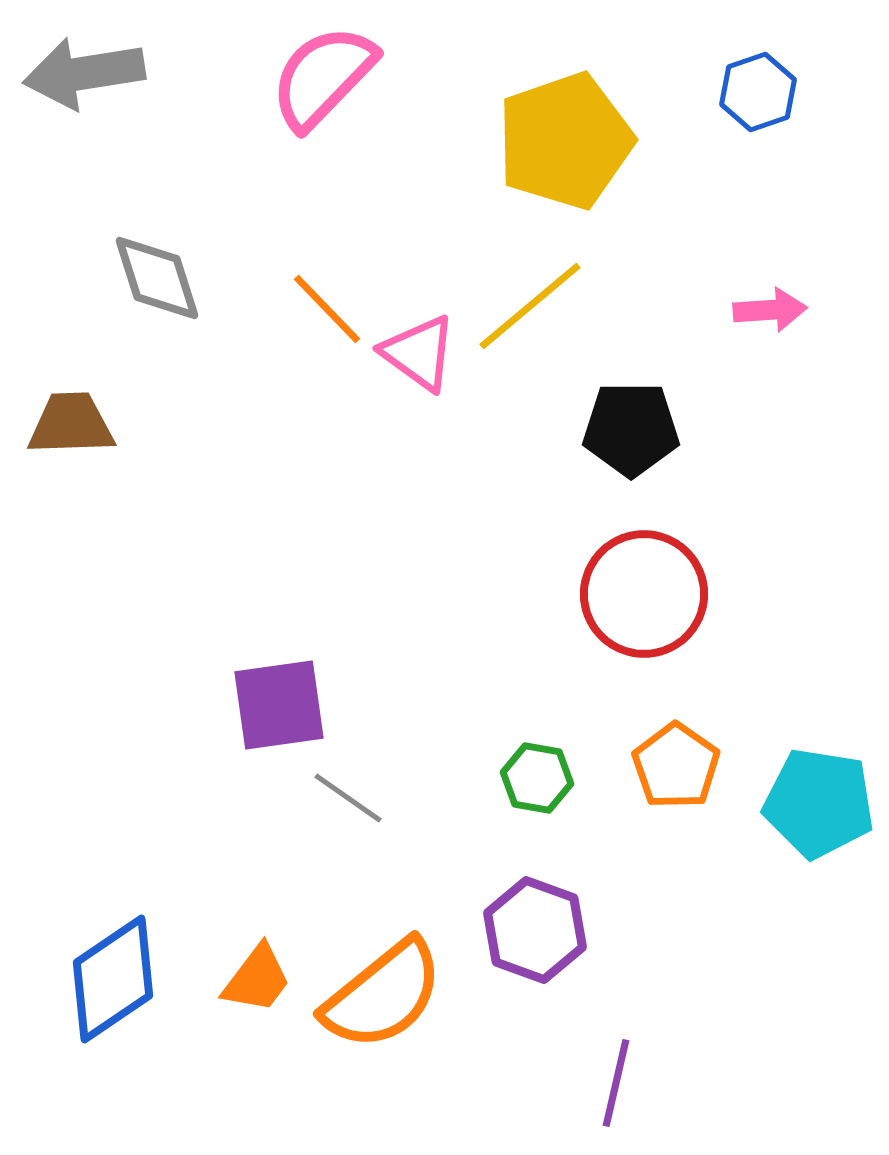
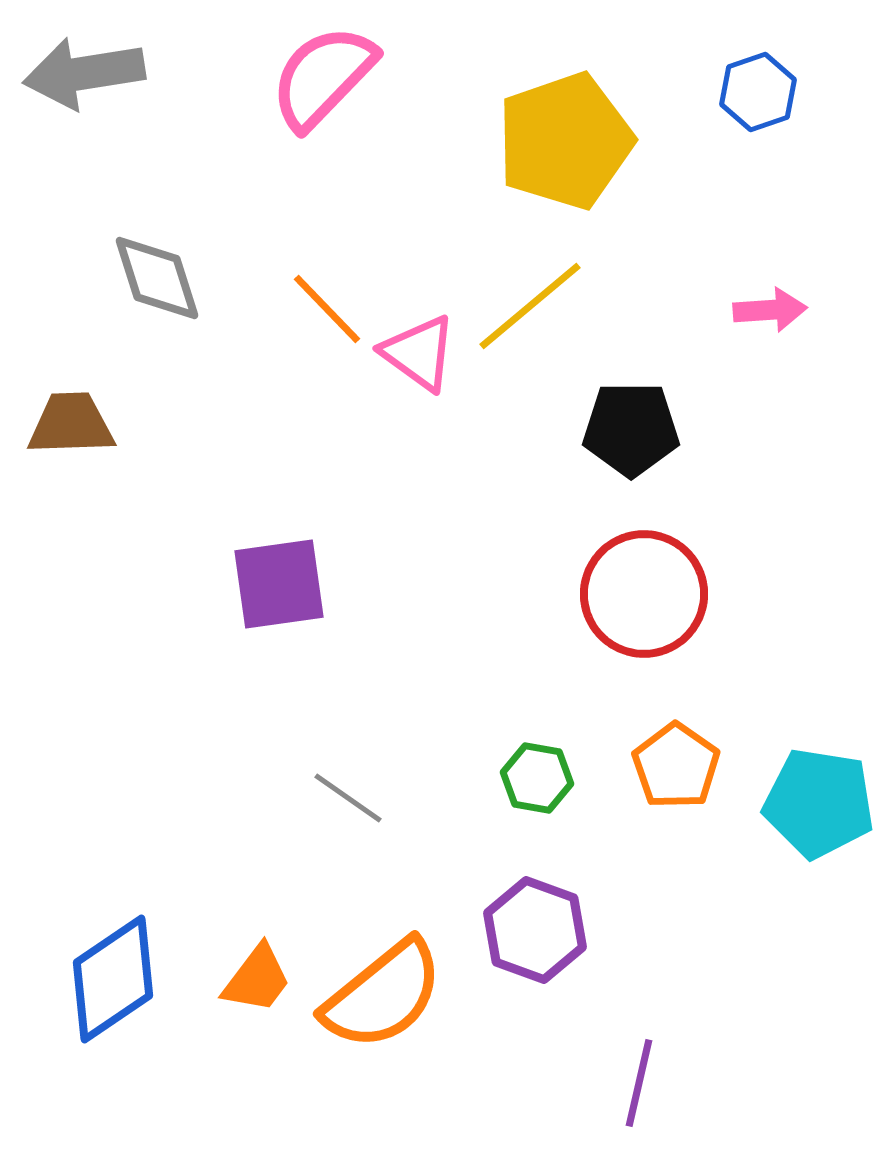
purple square: moved 121 px up
purple line: moved 23 px right
